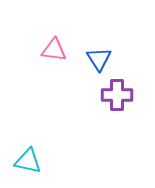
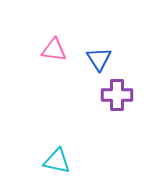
cyan triangle: moved 29 px right
